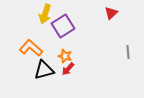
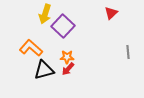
purple square: rotated 15 degrees counterclockwise
orange star: moved 2 px right, 1 px down; rotated 16 degrees counterclockwise
